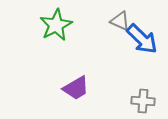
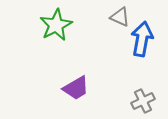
gray triangle: moved 4 px up
blue arrow: rotated 124 degrees counterclockwise
gray cross: rotated 30 degrees counterclockwise
